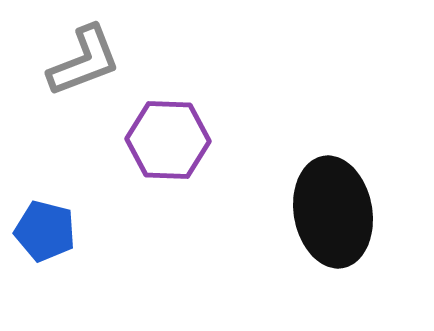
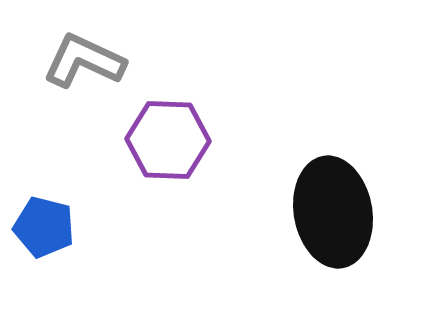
gray L-shape: rotated 134 degrees counterclockwise
blue pentagon: moved 1 px left, 4 px up
